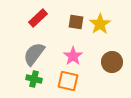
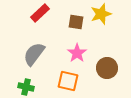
red rectangle: moved 2 px right, 5 px up
yellow star: moved 1 px right, 10 px up; rotated 15 degrees clockwise
pink star: moved 4 px right, 3 px up
brown circle: moved 5 px left, 6 px down
green cross: moved 8 px left, 8 px down
